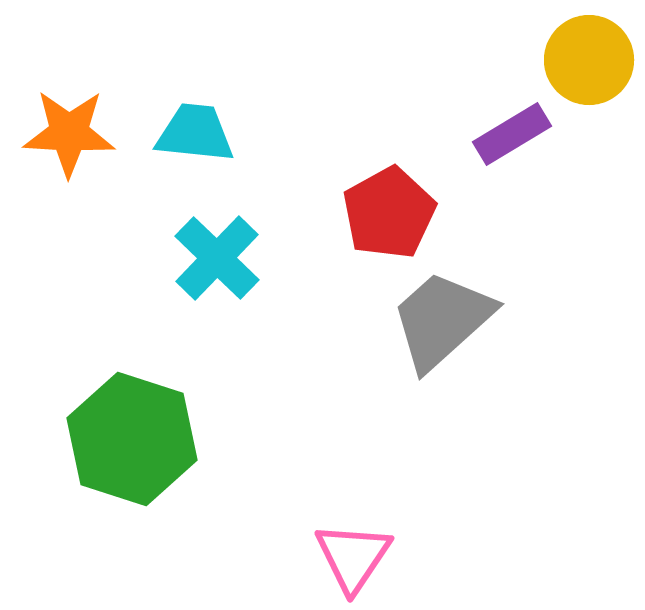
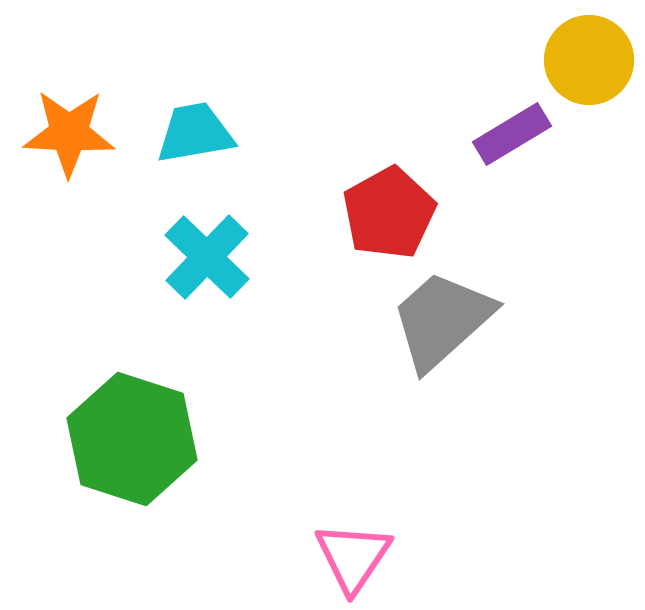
cyan trapezoid: rotated 16 degrees counterclockwise
cyan cross: moved 10 px left, 1 px up
